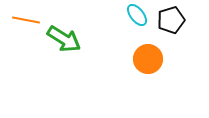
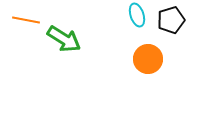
cyan ellipse: rotated 20 degrees clockwise
